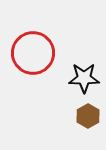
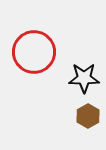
red circle: moved 1 px right, 1 px up
